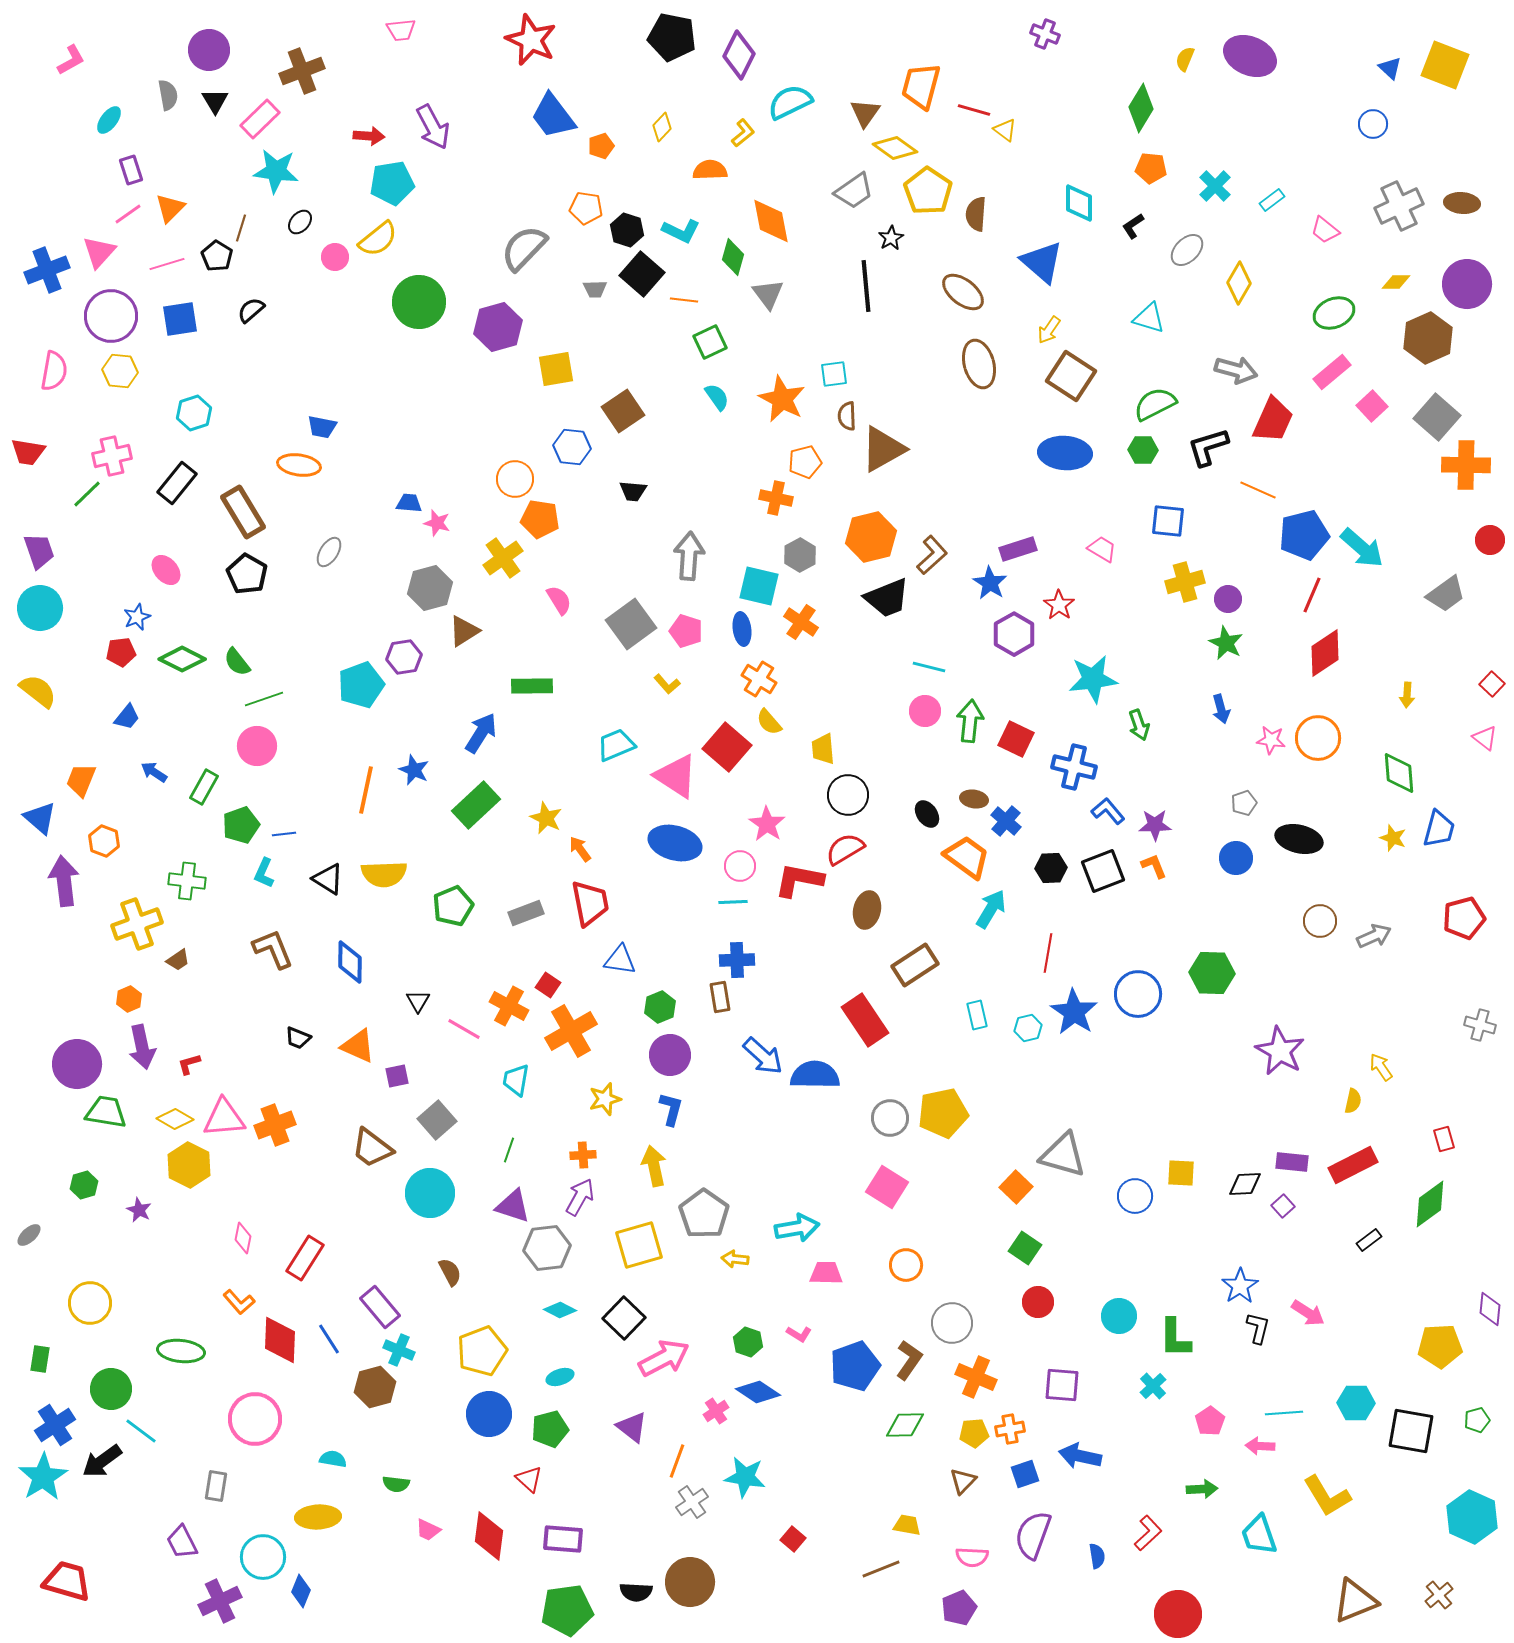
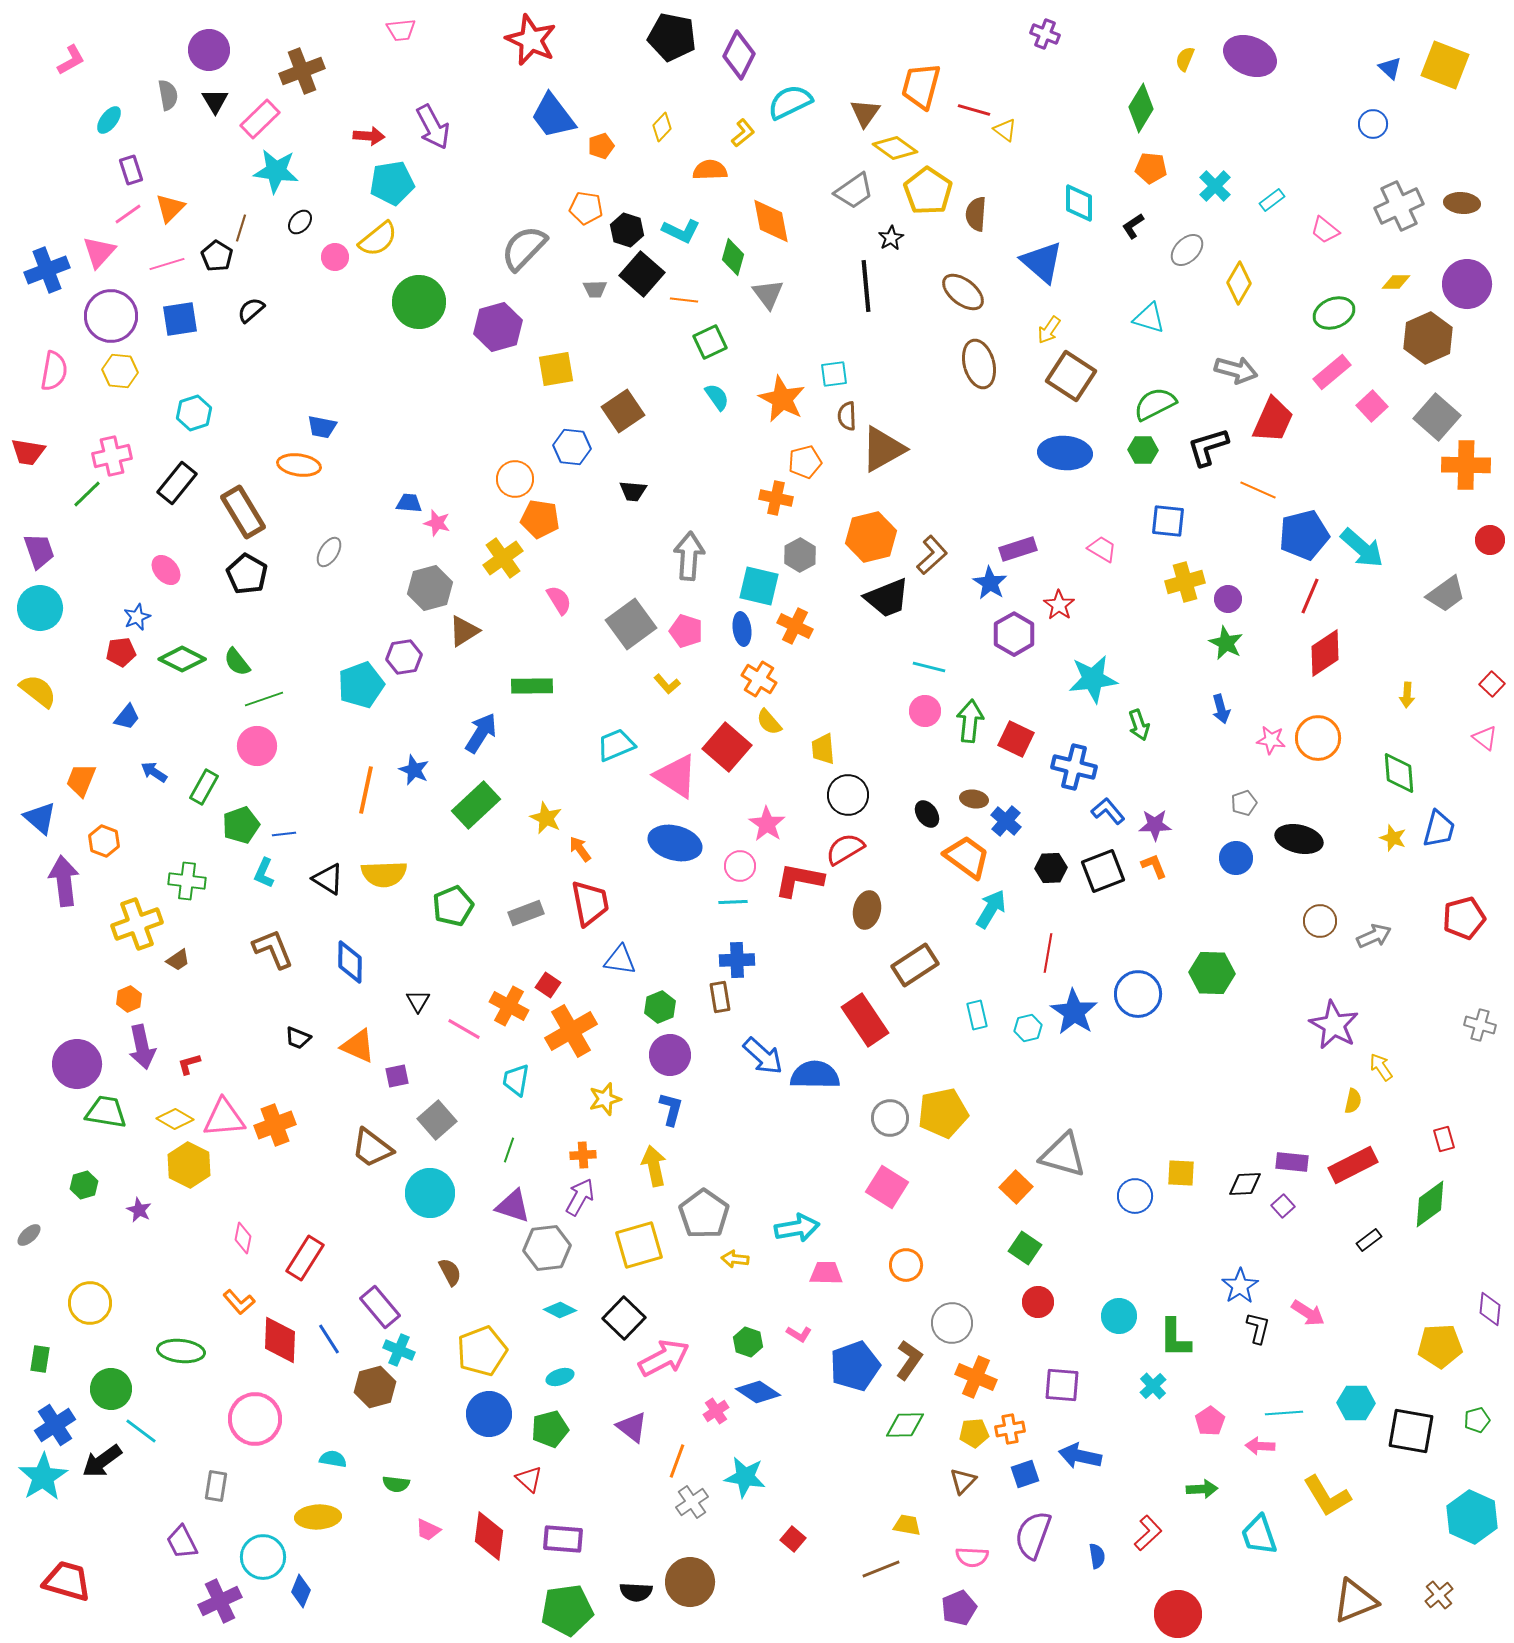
red line at (1312, 595): moved 2 px left, 1 px down
orange cross at (801, 622): moved 6 px left, 4 px down; rotated 8 degrees counterclockwise
purple star at (1280, 1051): moved 54 px right, 26 px up
